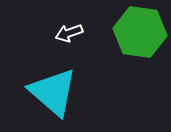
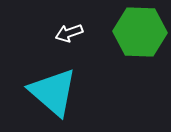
green hexagon: rotated 6 degrees counterclockwise
